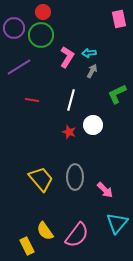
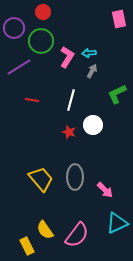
green circle: moved 6 px down
cyan triangle: rotated 25 degrees clockwise
yellow semicircle: moved 1 px up
